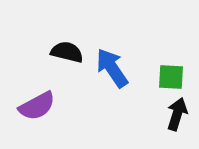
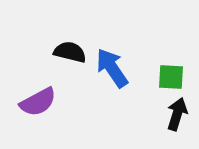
black semicircle: moved 3 px right
purple semicircle: moved 1 px right, 4 px up
